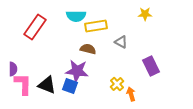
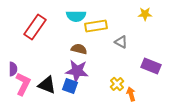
brown semicircle: moved 9 px left
purple rectangle: rotated 42 degrees counterclockwise
pink L-shape: rotated 25 degrees clockwise
